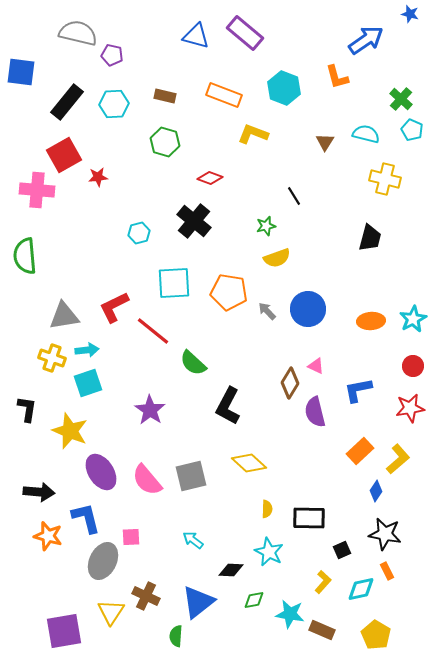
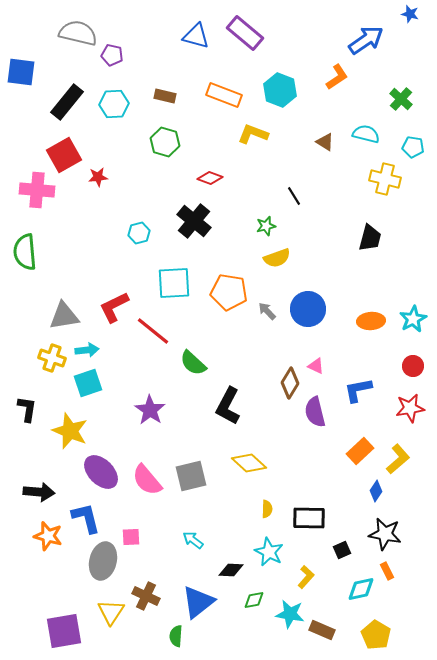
orange L-shape at (337, 77): rotated 108 degrees counterclockwise
cyan hexagon at (284, 88): moved 4 px left, 2 px down
cyan pentagon at (412, 130): moved 1 px right, 17 px down; rotated 15 degrees counterclockwise
brown triangle at (325, 142): rotated 30 degrees counterclockwise
green semicircle at (25, 256): moved 4 px up
purple ellipse at (101, 472): rotated 12 degrees counterclockwise
gray ellipse at (103, 561): rotated 12 degrees counterclockwise
yellow L-shape at (323, 582): moved 17 px left, 5 px up
